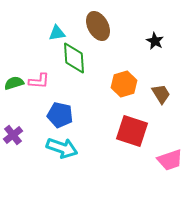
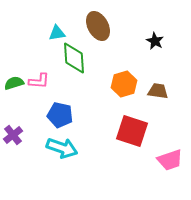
brown trapezoid: moved 3 px left, 3 px up; rotated 50 degrees counterclockwise
